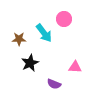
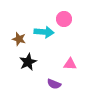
cyan arrow: moved 1 px up; rotated 48 degrees counterclockwise
brown star: rotated 16 degrees clockwise
black star: moved 2 px left, 1 px up
pink triangle: moved 5 px left, 3 px up
